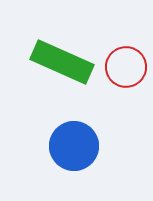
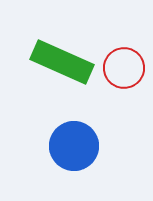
red circle: moved 2 px left, 1 px down
